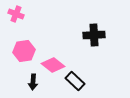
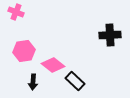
pink cross: moved 2 px up
black cross: moved 16 px right
